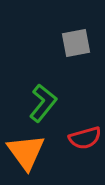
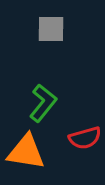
gray square: moved 25 px left, 14 px up; rotated 12 degrees clockwise
orange triangle: rotated 45 degrees counterclockwise
